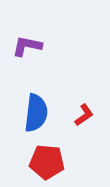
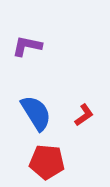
blue semicircle: rotated 39 degrees counterclockwise
